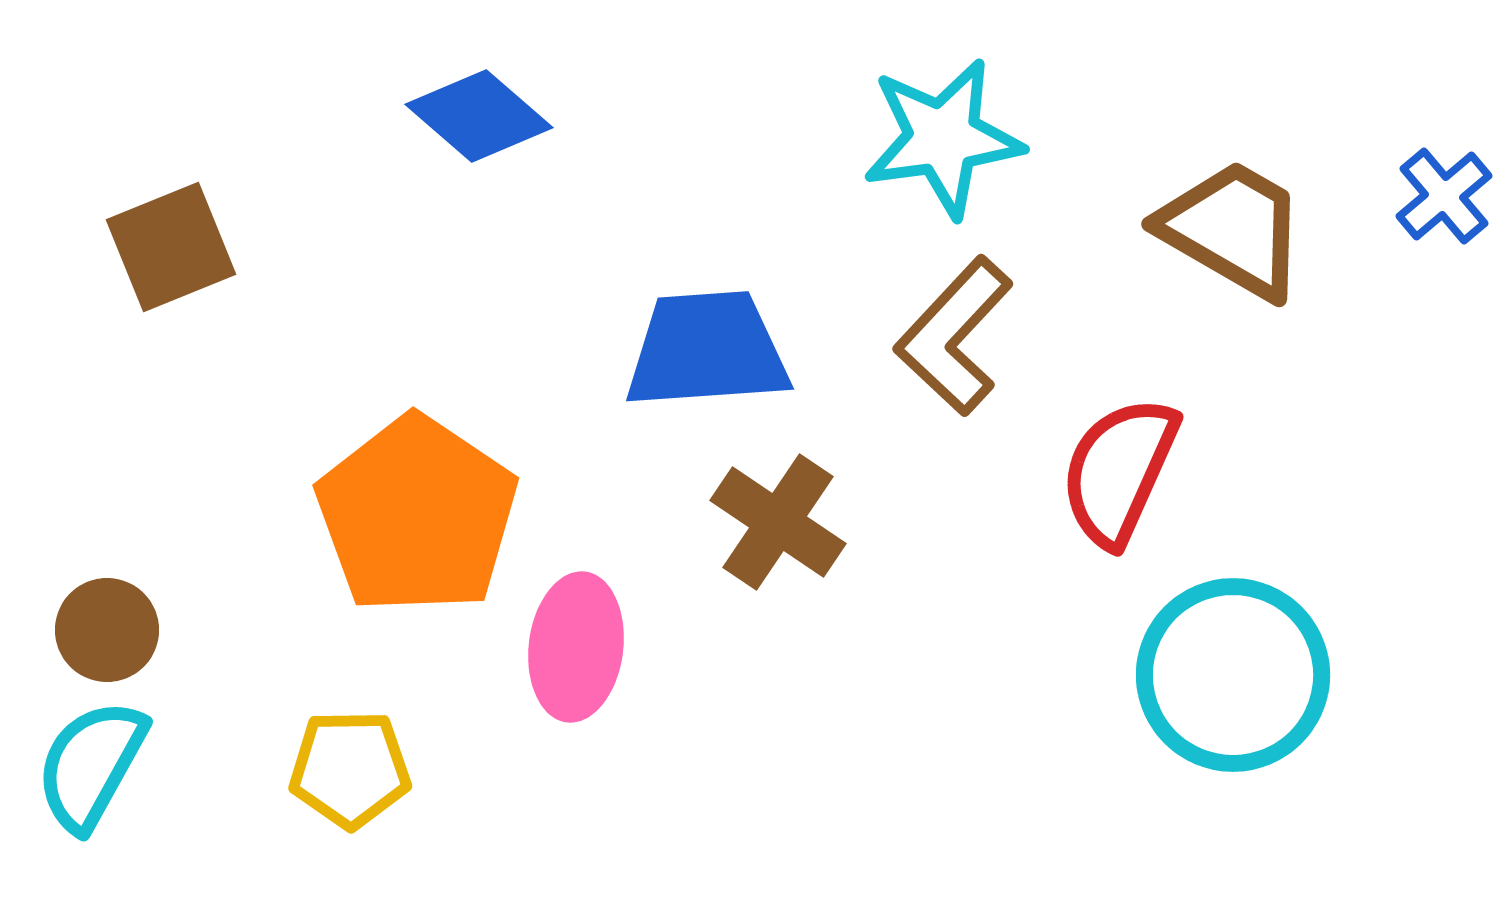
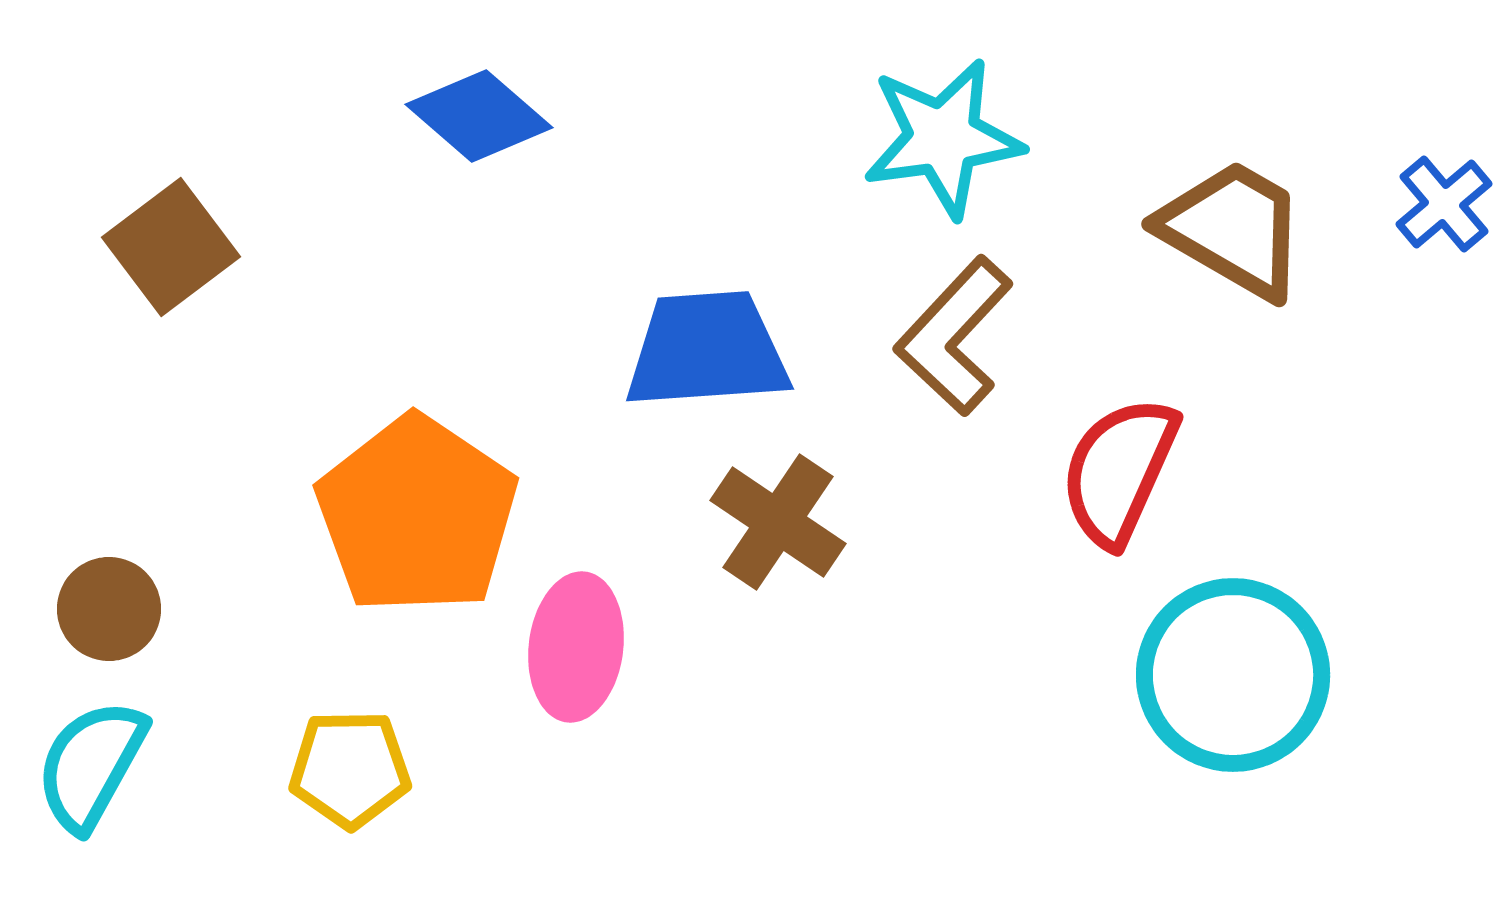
blue cross: moved 8 px down
brown square: rotated 15 degrees counterclockwise
brown circle: moved 2 px right, 21 px up
